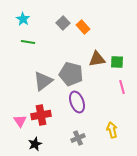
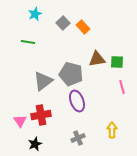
cyan star: moved 12 px right, 5 px up; rotated 16 degrees clockwise
purple ellipse: moved 1 px up
yellow arrow: rotated 14 degrees clockwise
